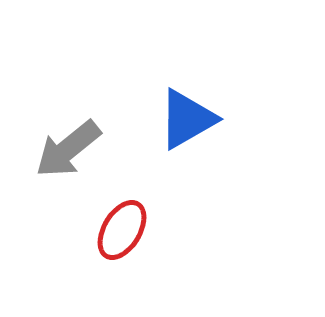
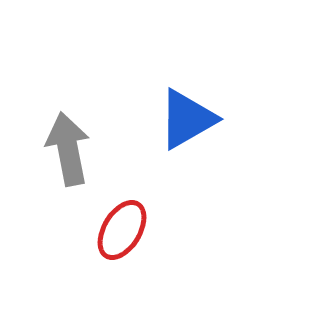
gray arrow: rotated 118 degrees clockwise
